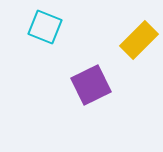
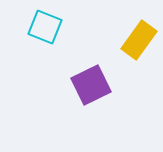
yellow rectangle: rotated 9 degrees counterclockwise
